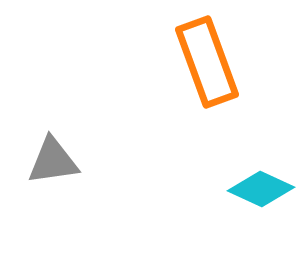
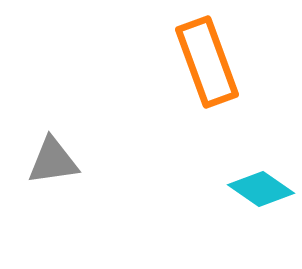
cyan diamond: rotated 10 degrees clockwise
